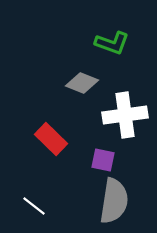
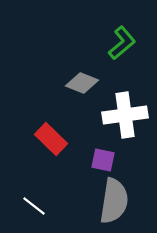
green L-shape: moved 10 px right; rotated 60 degrees counterclockwise
